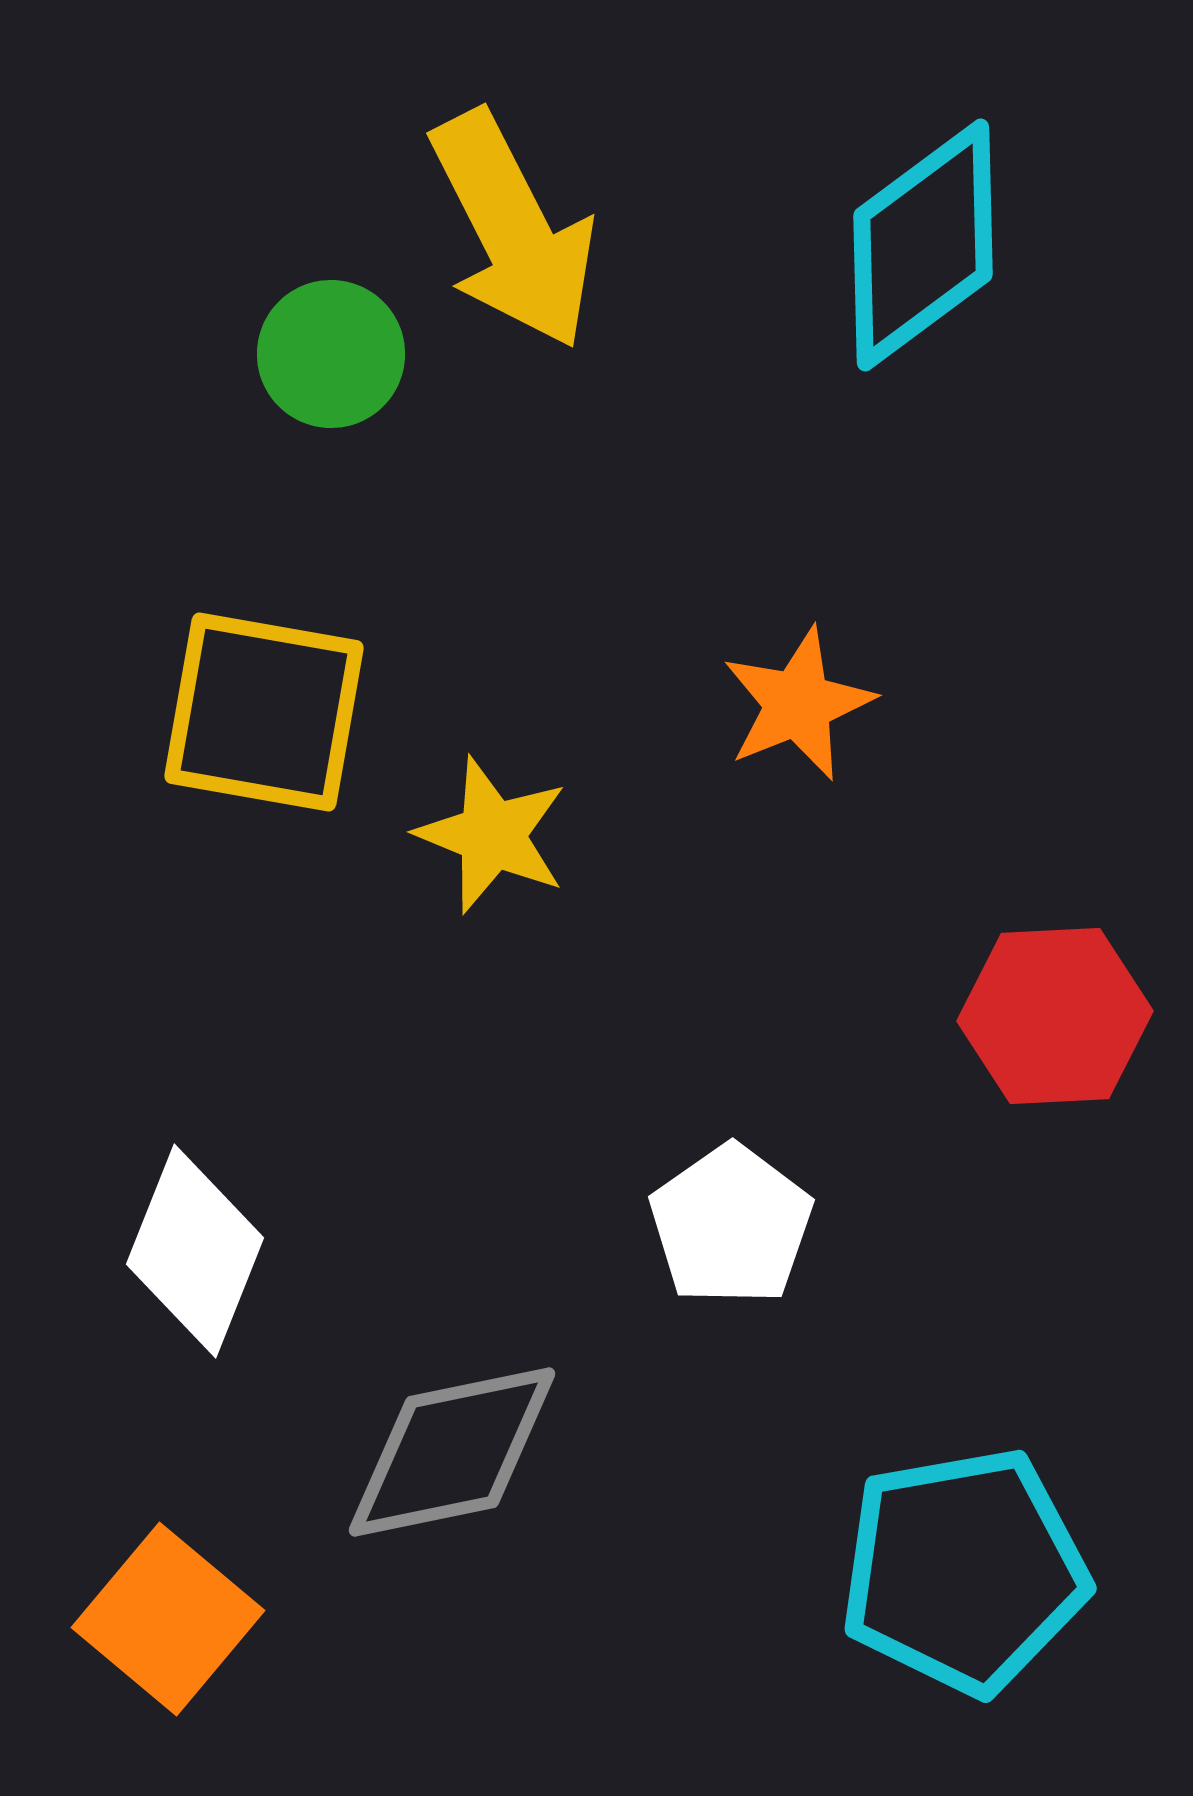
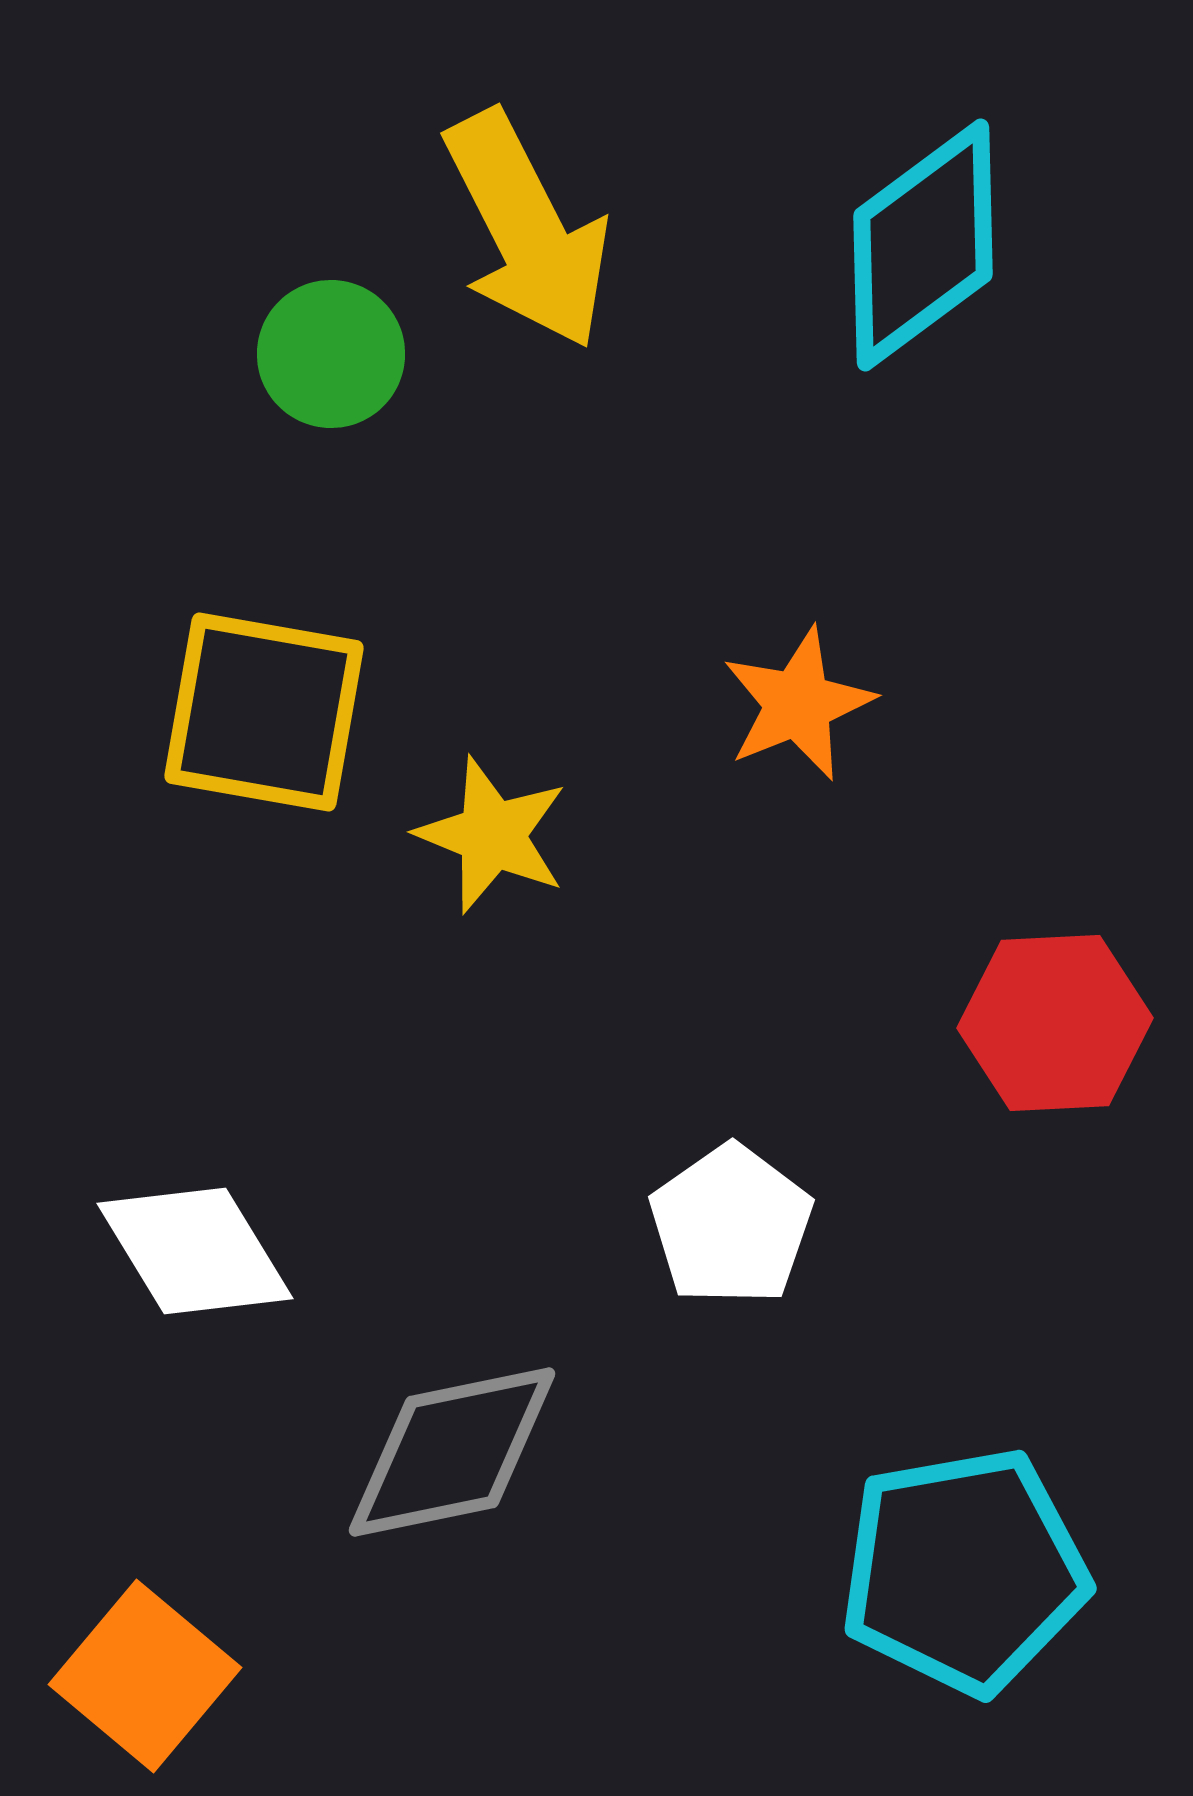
yellow arrow: moved 14 px right
red hexagon: moved 7 px down
white diamond: rotated 53 degrees counterclockwise
orange square: moved 23 px left, 57 px down
